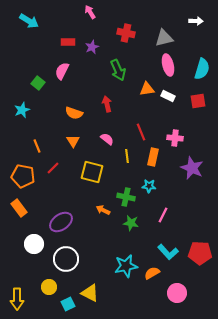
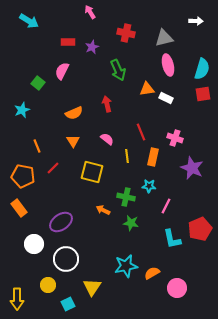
white rectangle at (168, 96): moved 2 px left, 2 px down
red square at (198, 101): moved 5 px right, 7 px up
orange semicircle at (74, 113): rotated 42 degrees counterclockwise
pink cross at (175, 138): rotated 14 degrees clockwise
pink line at (163, 215): moved 3 px right, 9 px up
cyan L-shape at (168, 252): moved 4 px right, 13 px up; rotated 30 degrees clockwise
red pentagon at (200, 253): moved 24 px up; rotated 25 degrees counterclockwise
yellow circle at (49, 287): moved 1 px left, 2 px up
yellow triangle at (90, 293): moved 2 px right, 6 px up; rotated 36 degrees clockwise
pink circle at (177, 293): moved 5 px up
